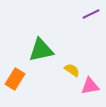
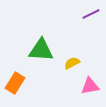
green triangle: rotated 16 degrees clockwise
yellow semicircle: moved 7 px up; rotated 63 degrees counterclockwise
orange rectangle: moved 4 px down
